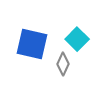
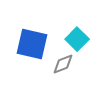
gray diamond: rotated 45 degrees clockwise
